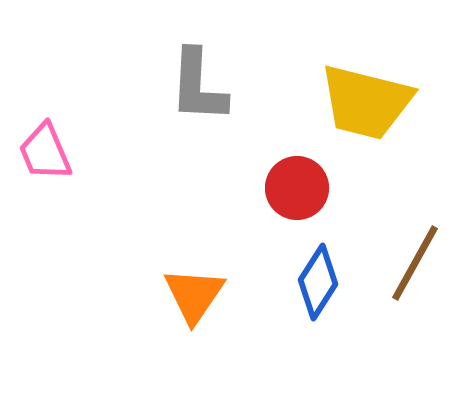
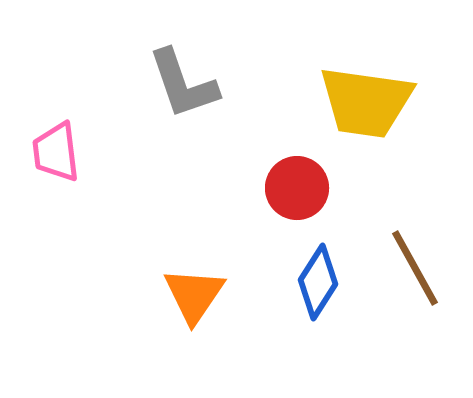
gray L-shape: moved 15 px left, 2 px up; rotated 22 degrees counterclockwise
yellow trapezoid: rotated 6 degrees counterclockwise
pink trapezoid: moved 11 px right; rotated 16 degrees clockwise
brown line: moved 5 px down; rotated 58 degrees counterclockwise
